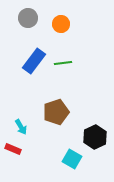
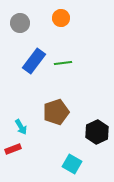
gray circle: moved 8 px left, 5 px down
orange circle: moved 6 px up
black hexagon: moved 2 px right, 5 px up
red rectangle: rotated 42 degrees counterclockwise
cyan square: moved 5 px down
